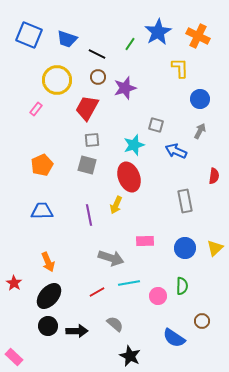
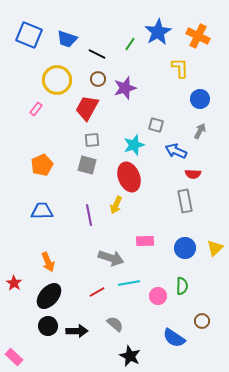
brown circle at (98, 77): moved 2 px down
red semicircle at (214, 176): moved 21 px left, 2 px up; rotated 84 degrees clockwise
